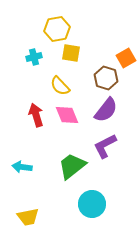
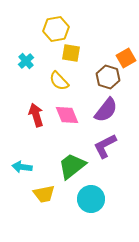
yellow hexagon: moved 1 px left
cyan cross: moved 8 px left, 4 px down; rotated 28 degrees counterclockwise
brown hexagon: moved 2 px right, 1 px up
yellow semicircle: moved 1 px left, 5 px up
cyan circle: moved 1 px left, 5 px up
yellow trapezoid: moved 16 px right, 23 px up
